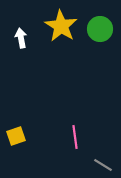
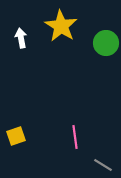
green circle: moved 6 px right, 14 px down
